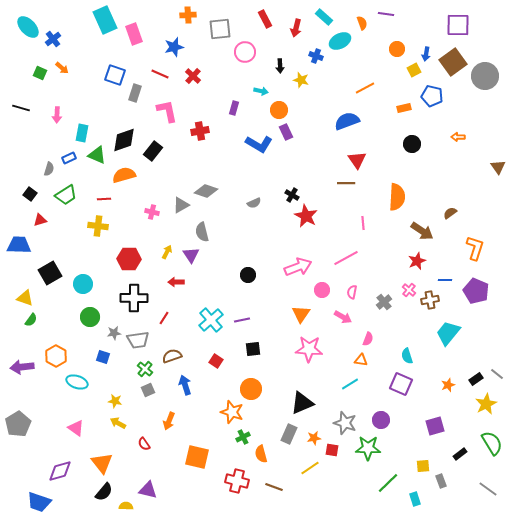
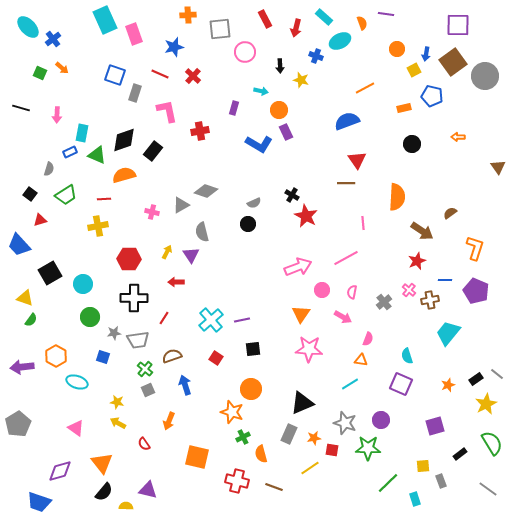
blue rectangle at (69, 158): moved 1 px right, 6 px up
yellow cross at (98, 226): rotated 18 degrees counterclockwise
blue trapezoid at (19, 245): rotated 135 degrees counterclockwise
black circle at (248, 275): moved 51 px up
red square at (216, 361): moved 3 px up
yellow star at (115, 401): moved 2 px right, 1 px down
